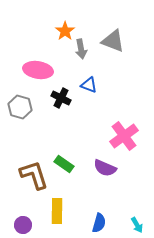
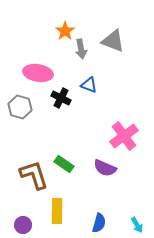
pink ellipse: moved 3 px down
